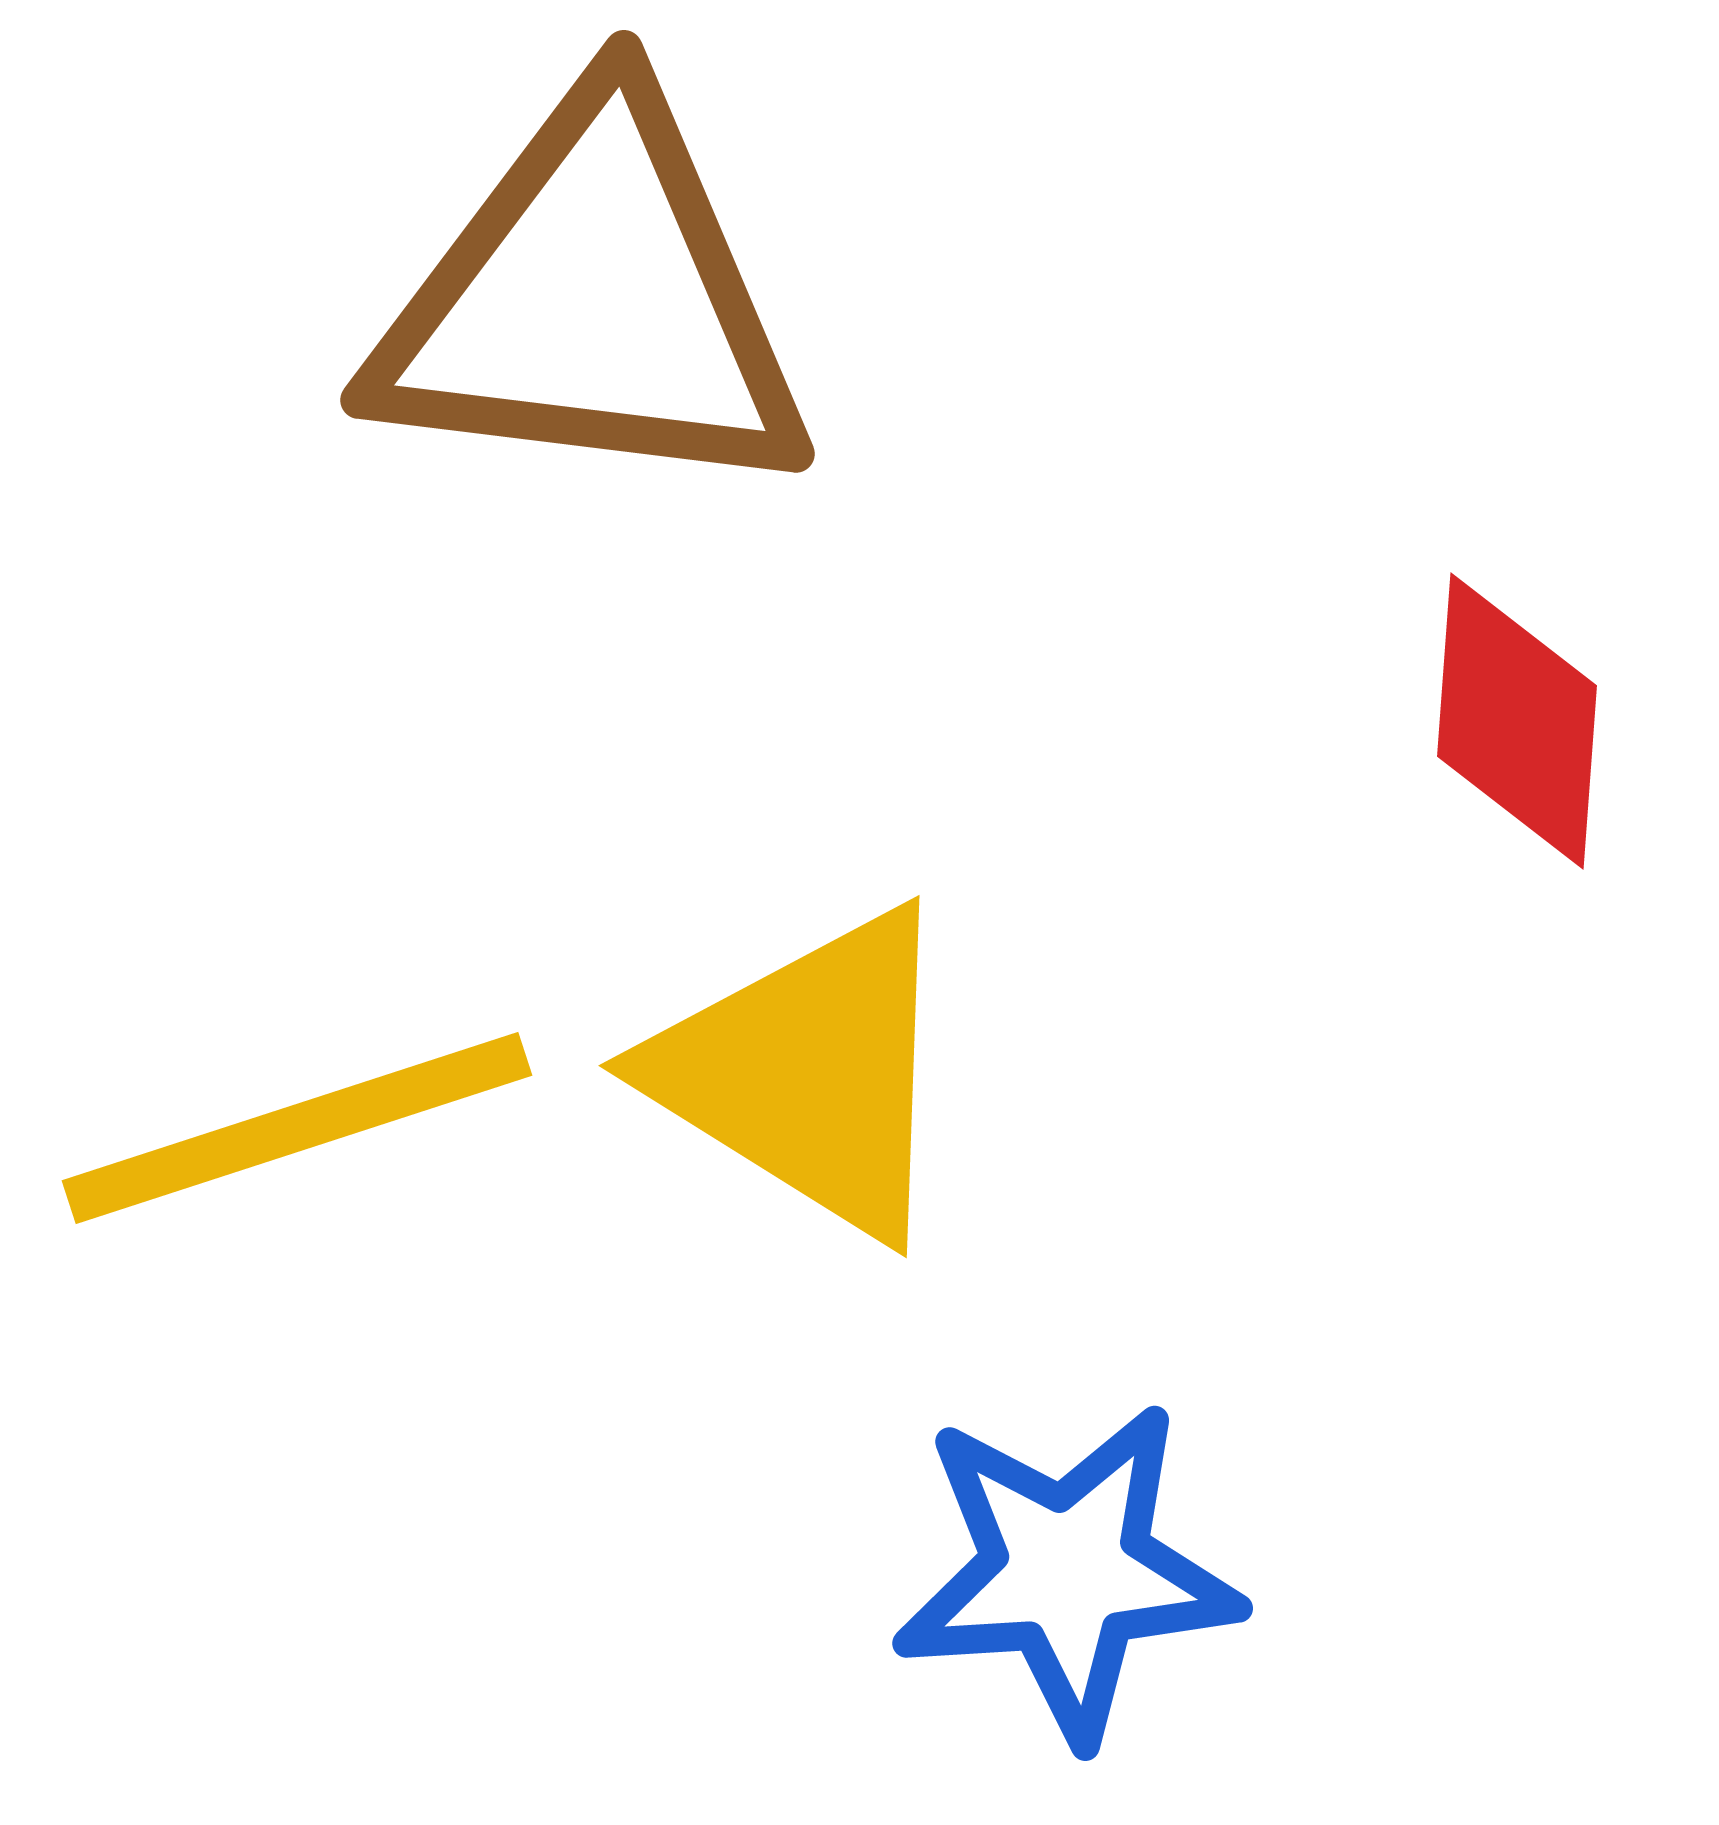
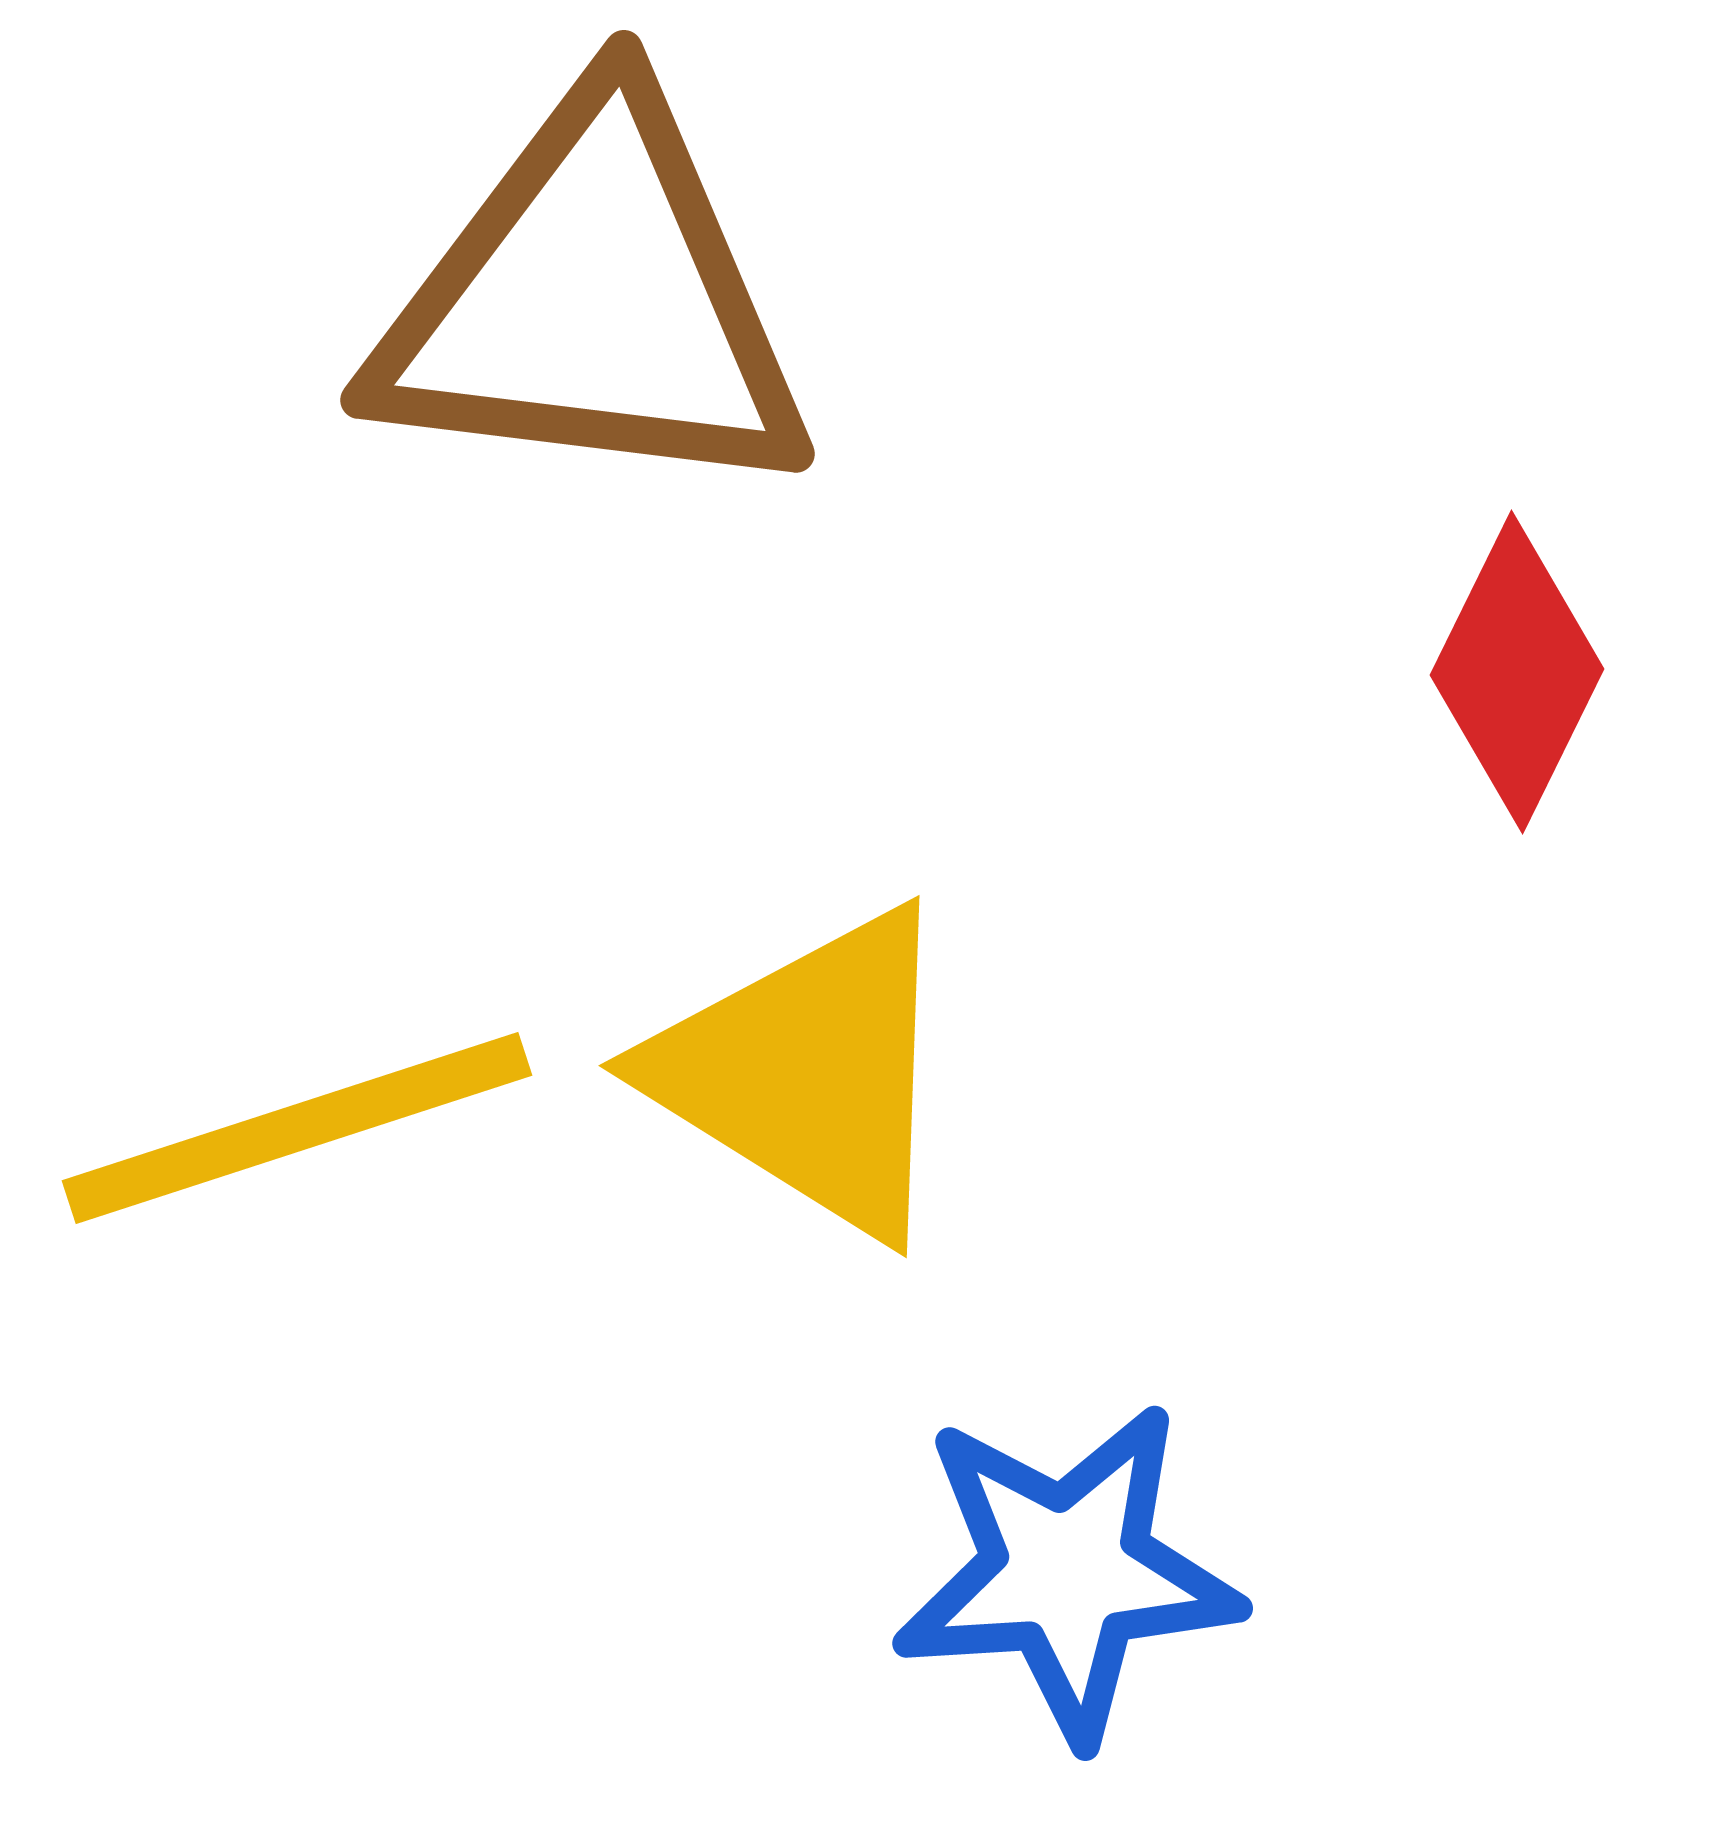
red diamond: moved 49 px up; rotated 22 degrees clockwise
